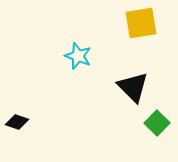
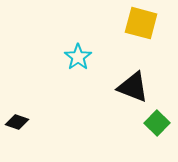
yellow square: rotated 24 degrees clockwise
cyan star: moved 1 px down; rotated 16 degrees clockwise
black triangle: rotated 24 degrees counterclockwise
